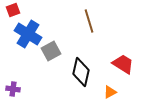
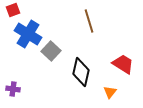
gray square: rotated 18 degrees counterclockwise
orange triangle: rotated 24 degrees counterclockwise
